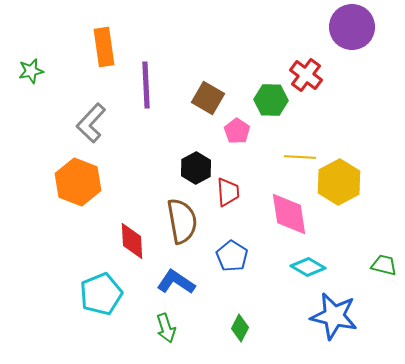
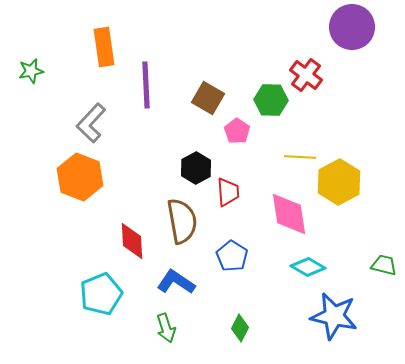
orange hexagon: moved 2 px right, 5 px up
